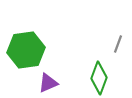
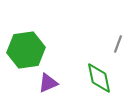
green diamond: rotated 32 degrees counterclockwise
